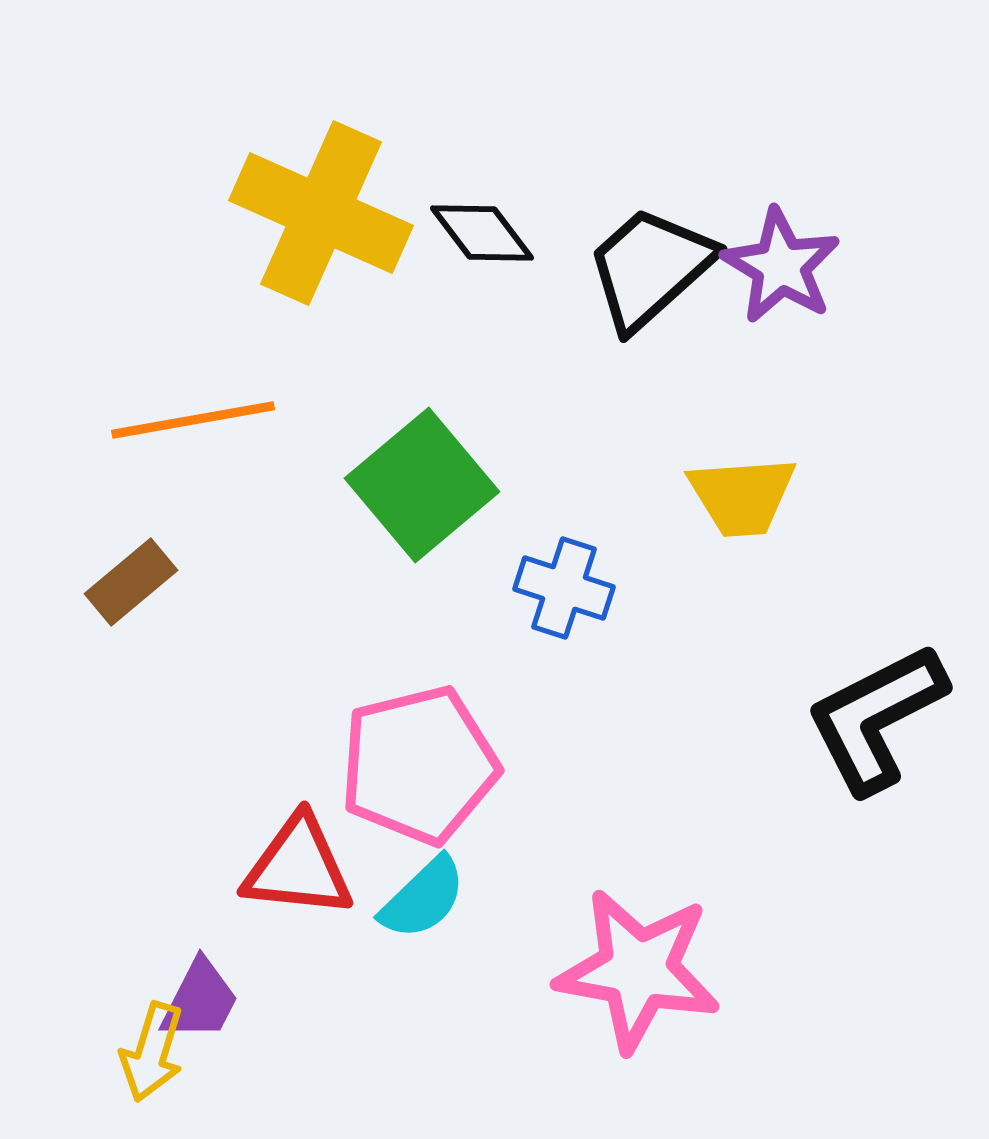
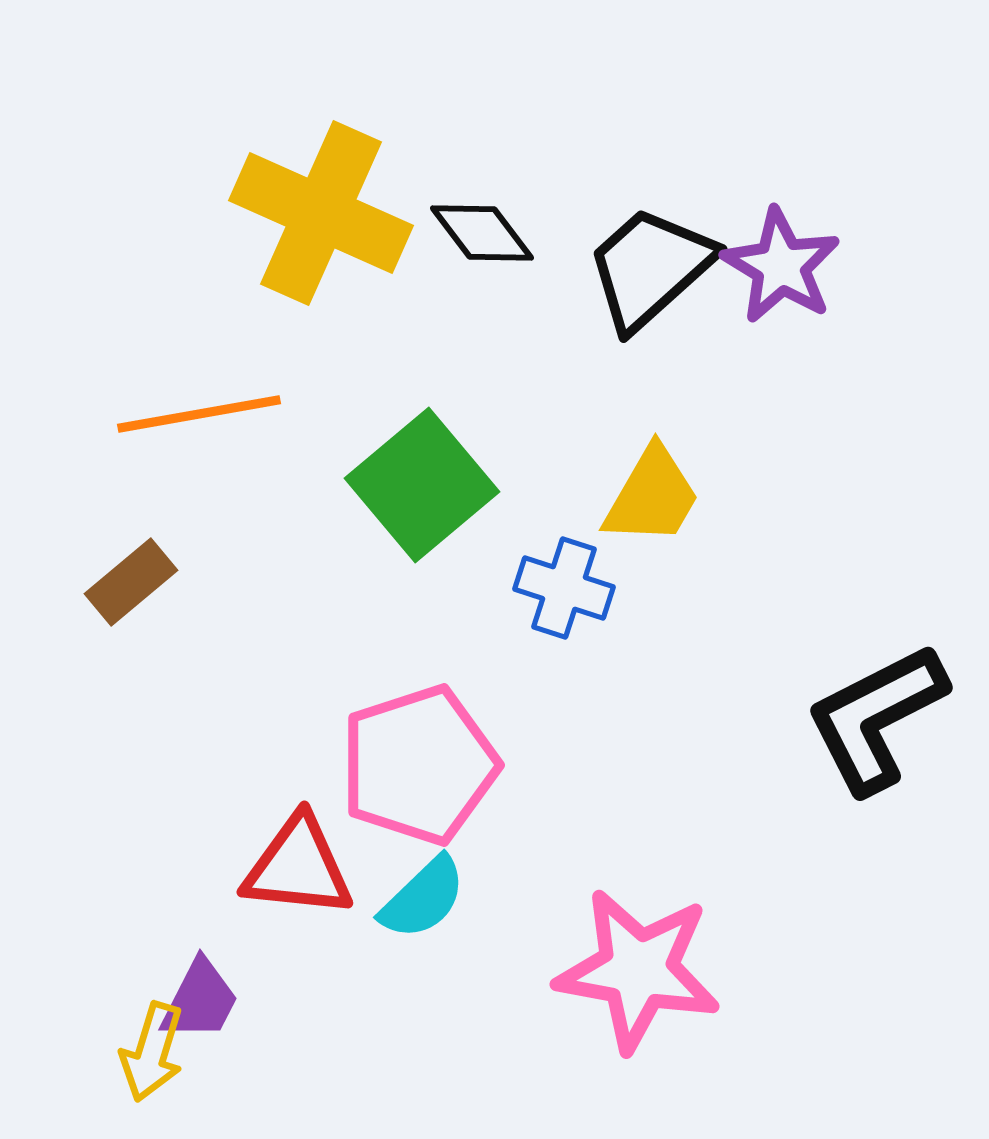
orange line: moved 6 px right, 6 px up
yellow trapezoid: moved 90 px left; rotated 56 degrees counterclockwise
pink pentagon: rotated 4 degrees counterclockwise
